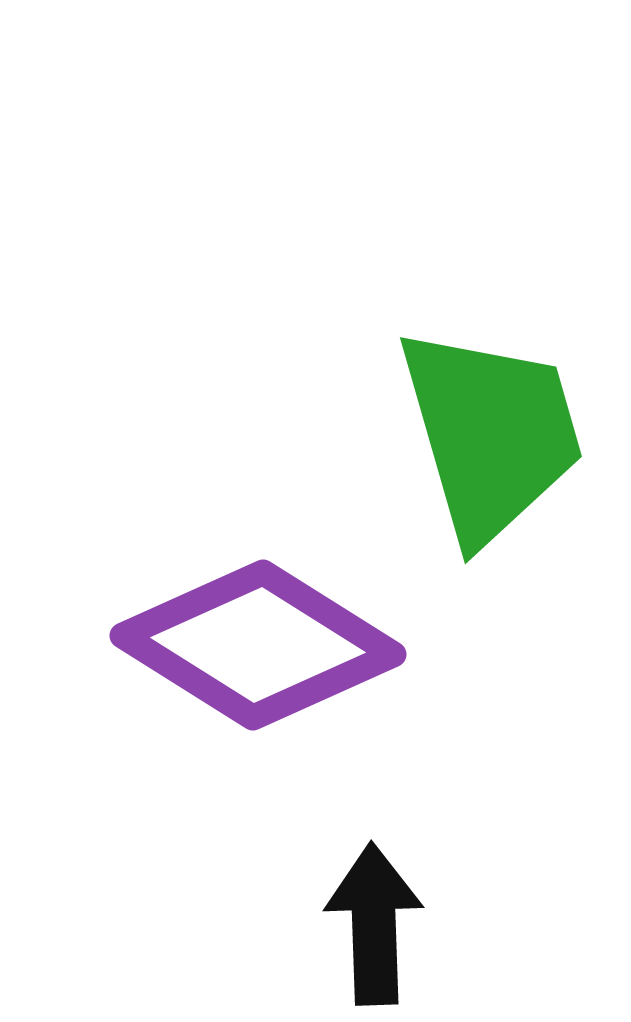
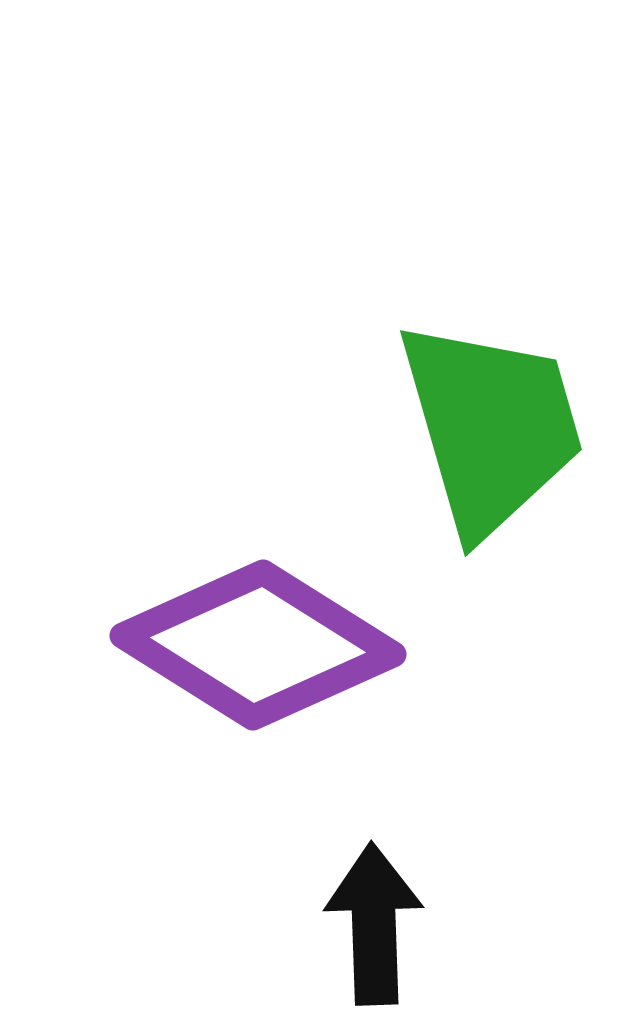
green trapezoid: moved 7 px up
